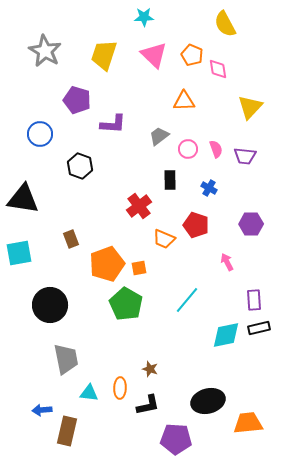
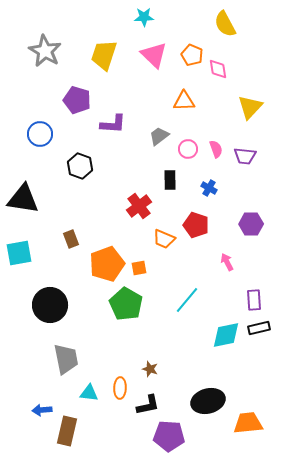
purple pentagon at (176, 439): moved 7 px left, 3 px up
